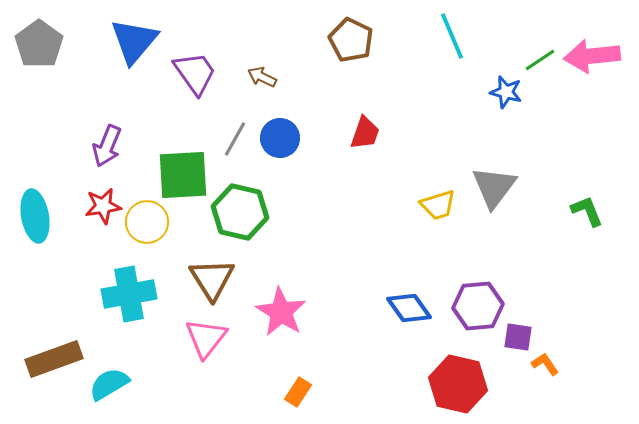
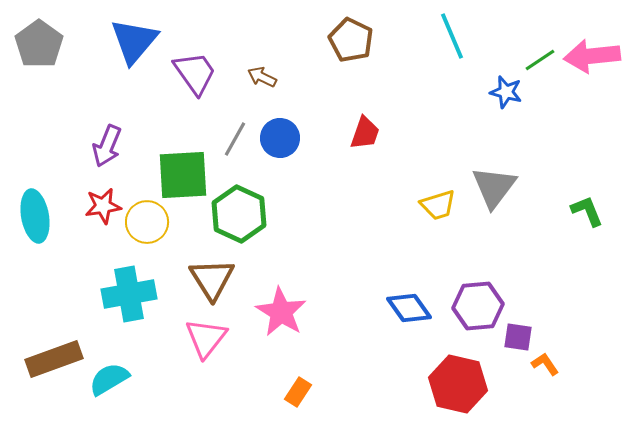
green hexagon: moved 1 px left, 2 px down; rotated 12 degrees clockwise
cyan semicircle: moved 5 px up
